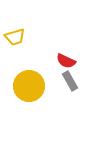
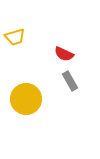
red semicircle: moved 2 px left, 7 px up
yellow circle: moved 3 px left, 13 px down
